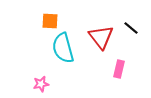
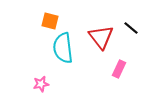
orange square: rotated 12 degrees clockwise
cyan semicircle: rotated 8 degrees clockwise
pink rectangle: rotated 12 degrees clockwise
